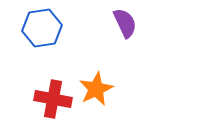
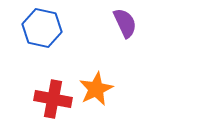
blue hexagon: rotated 21 degrees clockwise
